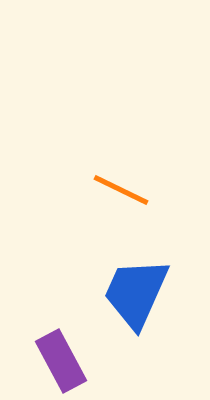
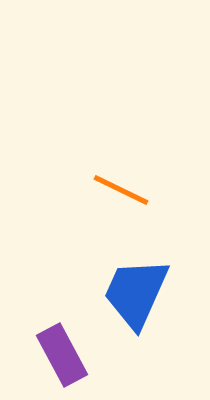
purple rectangle: moved 1 px right, 6 px up
